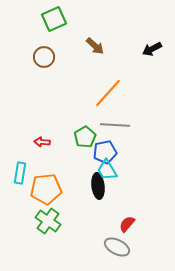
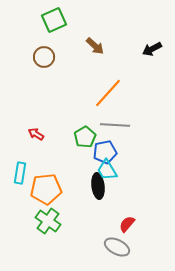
green square: moved 1 px down
red arrow: moved 6 px left, 8 px up; rotated 28 degrees clockwise
